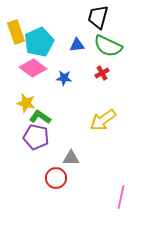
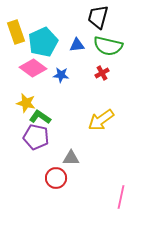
cyan pentagon: moved 4 px right
green semicircle: rotated 12 degrees counterclockwise
blue star: moved 3 px left, 3 px up
yellow arrow: moved 2 px left
